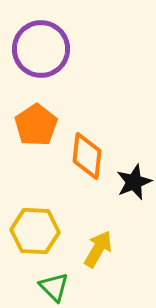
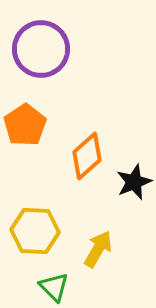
orange pentagon: moved 11 px left
orange diamond: rotated 42 degrees clockwise
